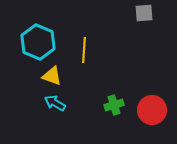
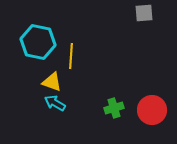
cyan hexagon: rotated 12 degrees counterclockwise
yellow line: moved 13 px left, 6 px down
yellow triangle: moved 6 px down
green cross: moved 3 px down
